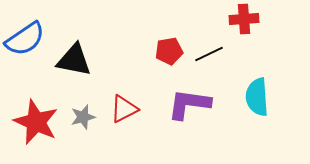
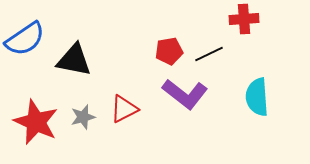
purple L-shape: moved 4 px left, 10 px up; rotated 150 degrees counterclockwise
